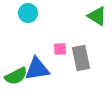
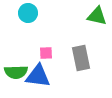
green triangle: rotated 20 degrees counterclockwise
pink square: moved 14 px left, 4 px down
blue triangle: moved 1 px right, 7 px down; rotated 16 degrees clockwise
green semicircle: moved 4 px up; rotated 25 degrees clockwise
